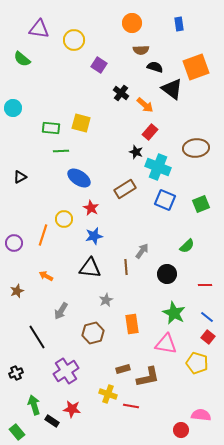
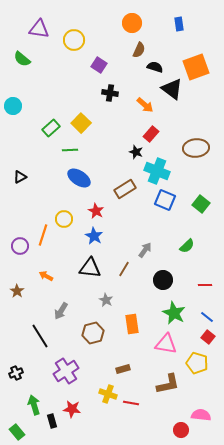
brown semicircle at (141, 50): moved 2 px left; rotated 63 degrees counterclockwise
black cross at (121, 93): moved 11 px left; rotated 28 degrees counterclockwise
cyan circle at (13, 108): moved 2 px up
yellow square at (81, 123): rotated 30 degrees clockwise
green rectangle at (51, 128): rotated 48 degrees counterclockwise
red rectangle at (150, 132): moved 1 px right, 2 px down
green line at (61, 151): moved 9 px right, 1 px up
cyan cross at (158, 167): moved 1 px left, 4 px down
green square at (201, 204): rotated 30 degrees counterclockwise
red star at (91, 208): moved 5 px right, 3 px down
blue star at (94, 236): rotated 30 degrees counterclockwise
purple circle at (14, 243): moved 6 px right, 3 px down
gray arrow at (142, 251): moved 3 px right, 1 px up
brown line at (126, 267): moved 2 px left, 2 px down; rotated 35 degrees clockwise
black circle at (167, 274): moved 4 px left, 6 px down
brown star at (17, 291): rotated 16 degrees counterclockwise
gray star at (106, 300): rotated 16 degrees counterclockwise
black line at (37, 337): moved 3 px right, 1 px up
brown L-shape at (148, 377): moved 20 px right, 7 px down
red line at (131, 406): moved 3 px up
black rectangle at (52, 421): rotated 40 degrees clockwise
